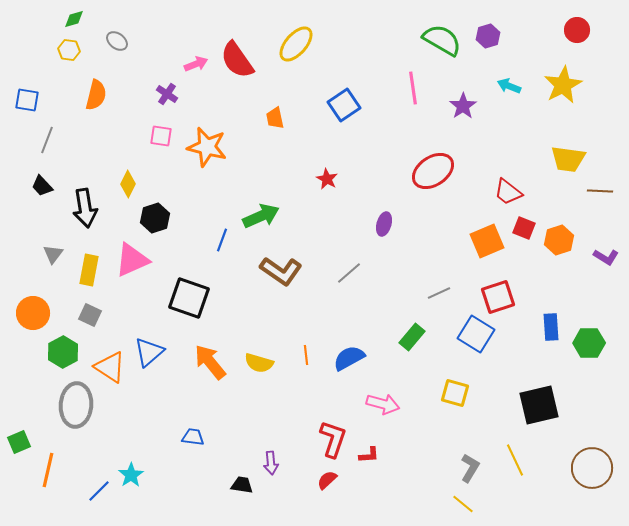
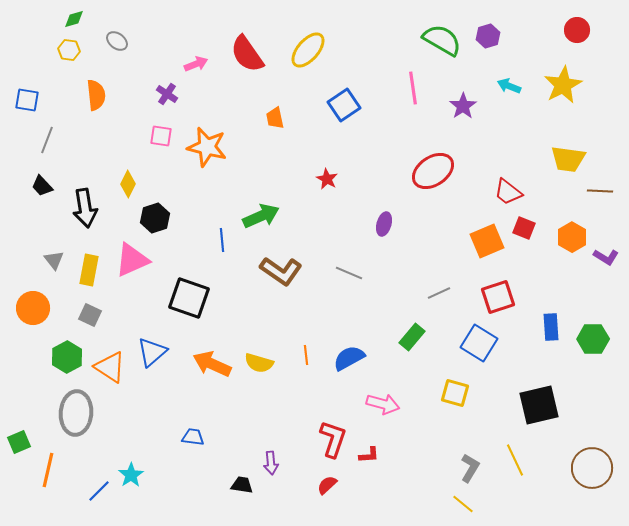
yellow ellipse at (296, 44): moved 12 px right, 6 px down
red semicircle at (237, 60): moved 10 px right, 6 px up
orange semicircle at (96, 95): rotated 20 degrees counterclockwise
blue line at (222, 240): rotated 25 degrees counterclockwise
orange hexagon at (559, 240): moved 13 px right, 3 px up; rotated 12 degrees counterclockwise
gray triangle at (53, 254): moved 1 px right, 6 px down; rotated 15 degrees counterclockwise
gray line at (349, 273): rotated 64 degrees clockwise
orange circle at (33, 313): moved 5 px up
blue square at (476, 334): moved 3 px right, 9 px down
green hexagon at (589, 343): moved 4 px right, 4 px up
green hexagon at (63, 352): moved 4 px right, 5 px down
blue triangle at (149, 352): moved 3 px right
orange arrow at (210, 362): moved 2 px right, 2 px down; rotated 27 degrees counterclockwise
gray ellipse at (76, 405): moved 8 px down
red semicircle at (327, 480): moved 5 px down
